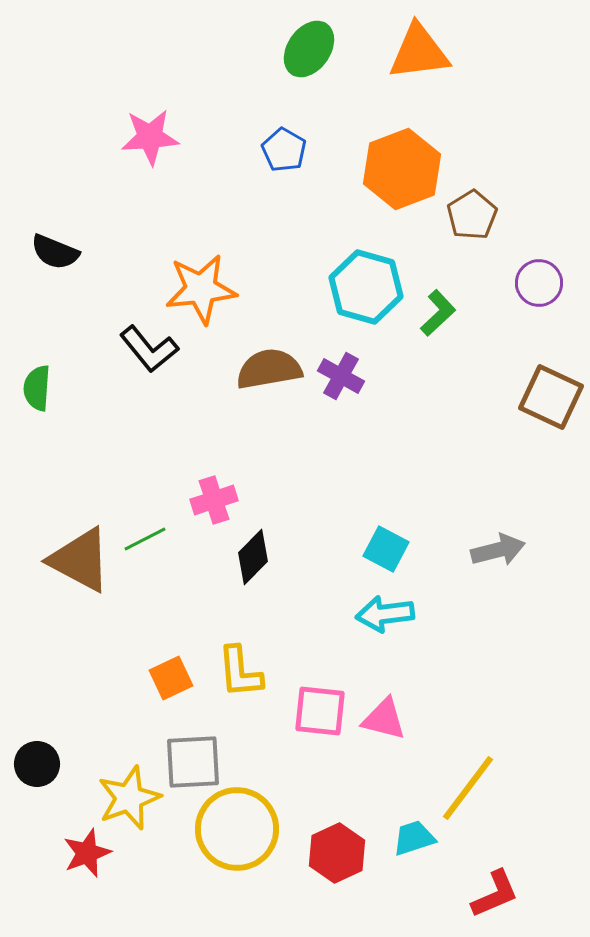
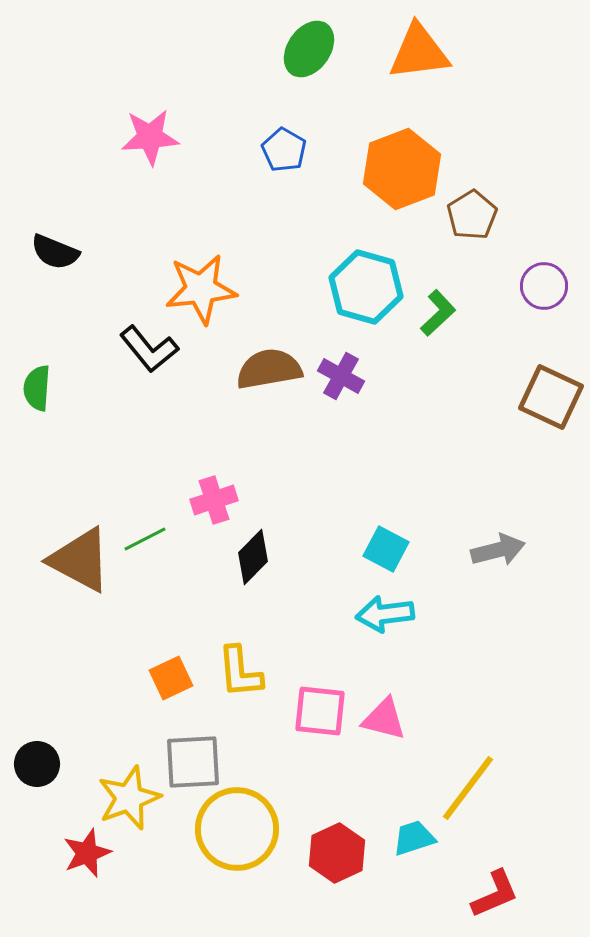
purple circle: moved 5 px right, 3 px down
